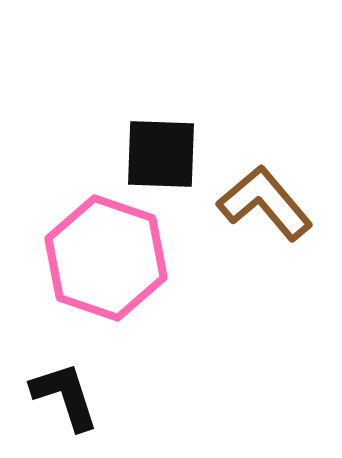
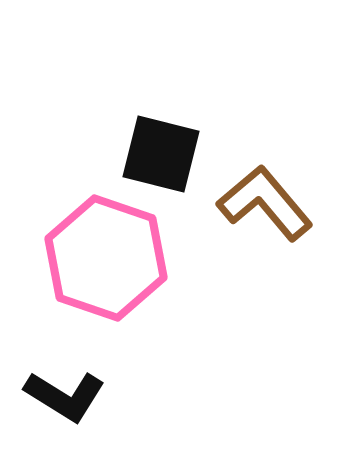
black square: rotated 12 degrees clockwise
black L-shape: rotated 140 degrees clockwise
